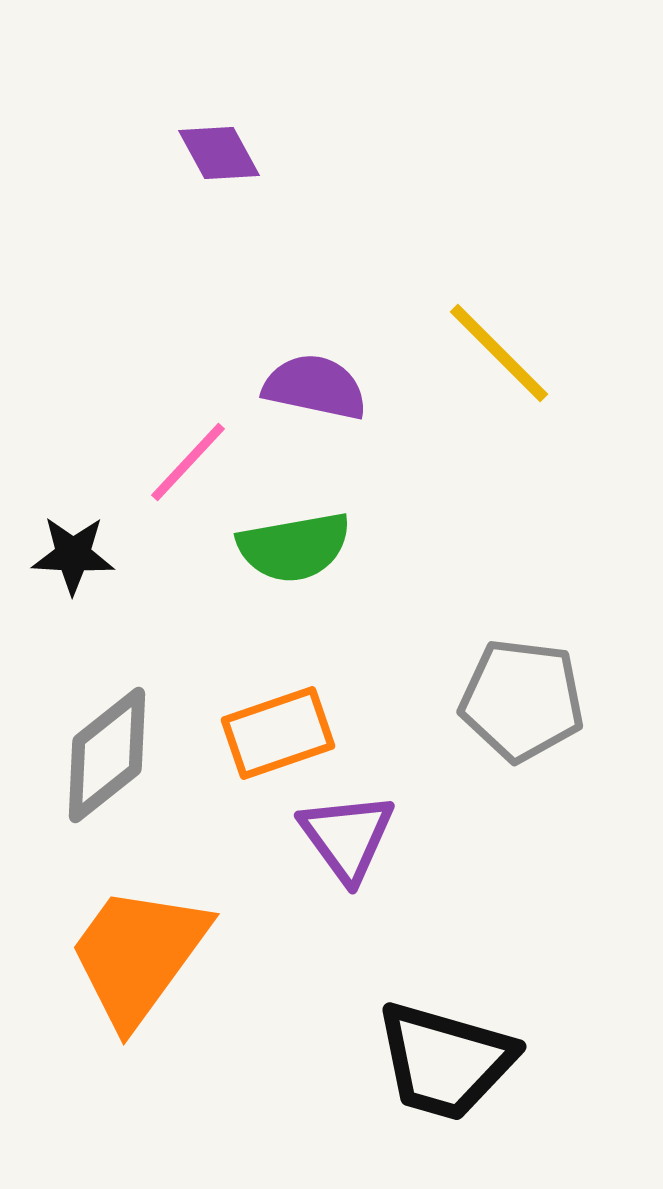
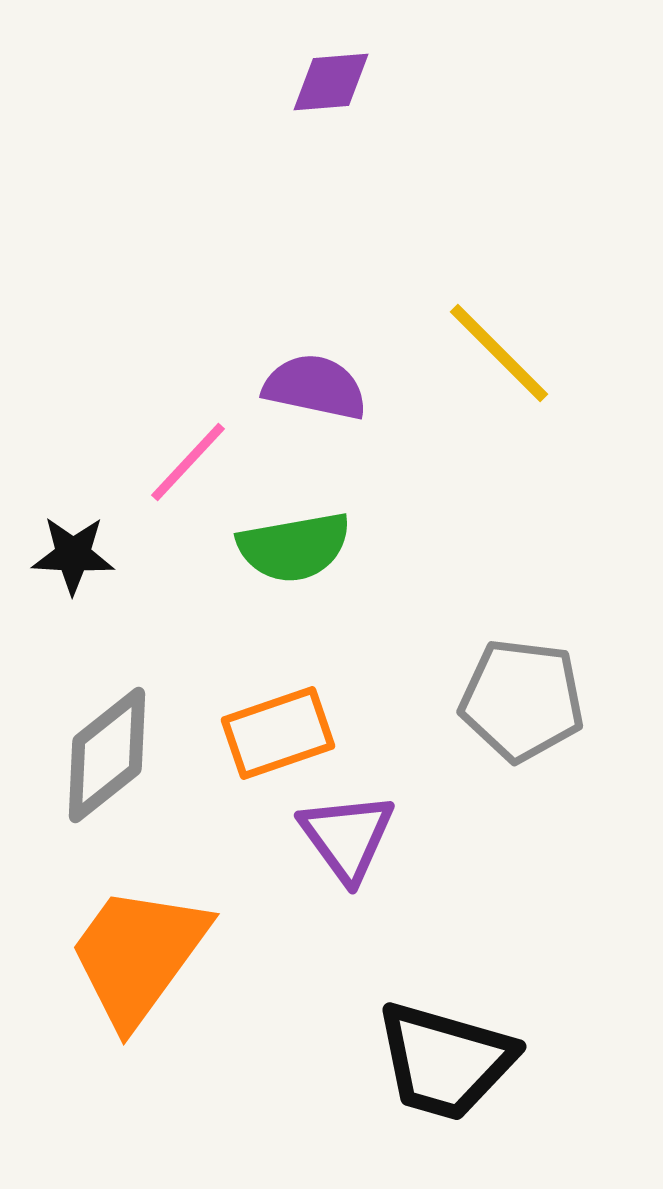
purple diamond: moved 112 px right, 71 px up; rotated 66 degrees counterclockwise
